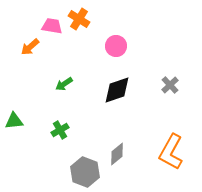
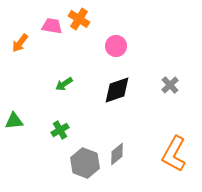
orange arrow: moved 10 px left, 4 px up; rotated 12 degrees counterclockwise
orange L-shape: moved 3 px right, 2 px down
gray hexagon: moved 9 px up
